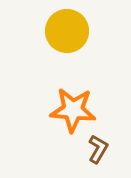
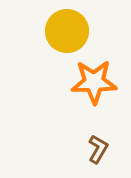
orange star: moved 21 px right, 28 px up; rotated 6 degrees counterclockwise
